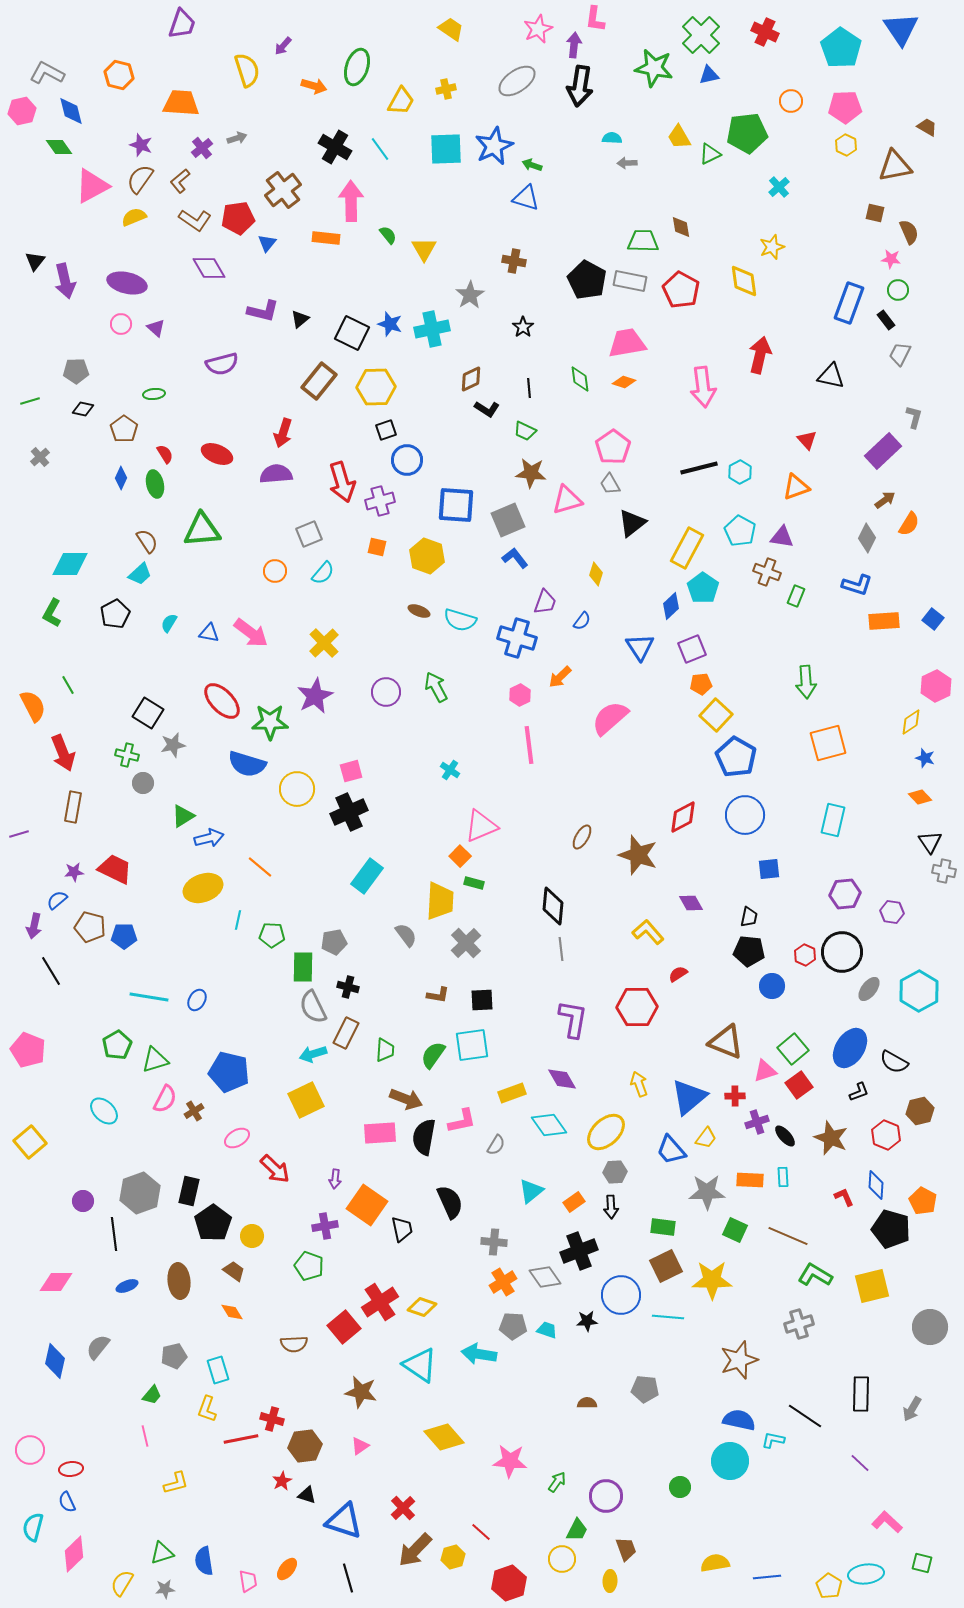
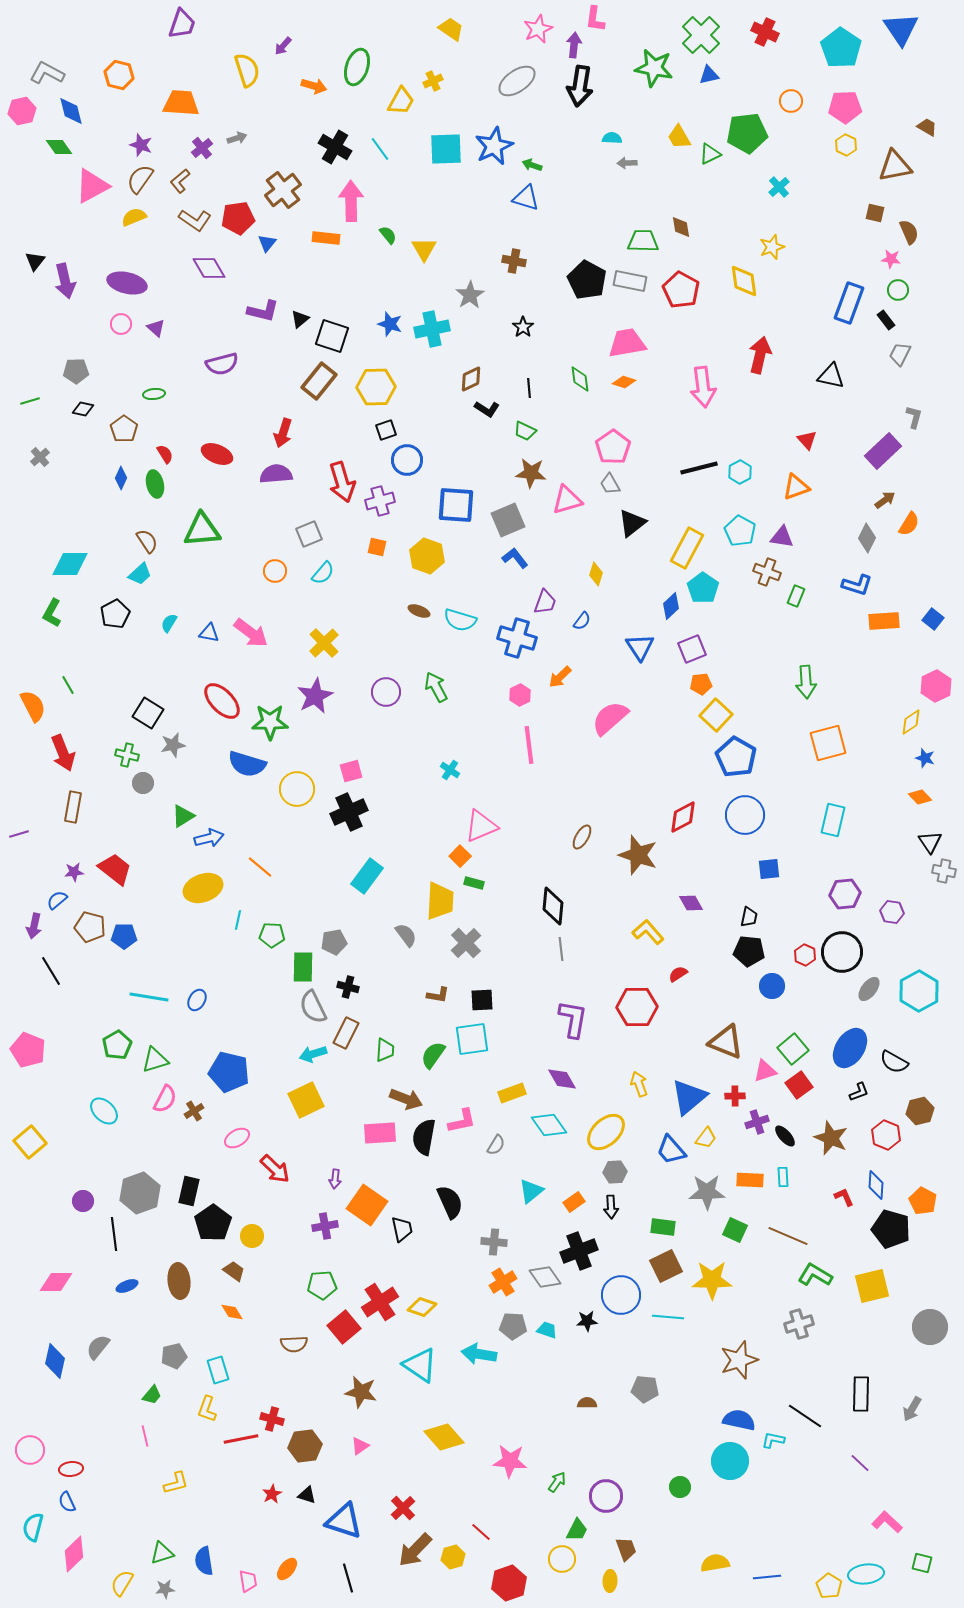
yellow cross at (446, 89): moved 13 px left, 8 px up; rotated 12 degrees counterclockwise
black square at (352, 333): moved 20 px left, 3 px down; rotated 8 degrees counterclockwise
red trapezoid at (115, 869): rotated 12 degrees clockwise
cyan square at (472, 1045): moved 6 px up
green pentagon at (309, 1266): moved 13 px right, 19 px down; rotated 24 degrees counterclockwise
red star at (282, 1481): moved 10 px left, 13 px down
